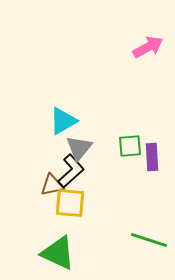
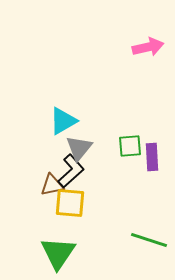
pink arrow: rotated 16 degrees clockwise
green triangle: rotated 39 degrees clockwise
